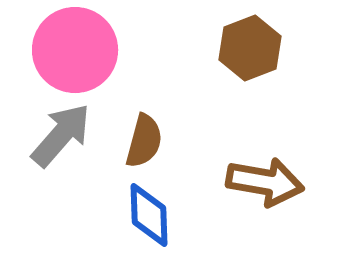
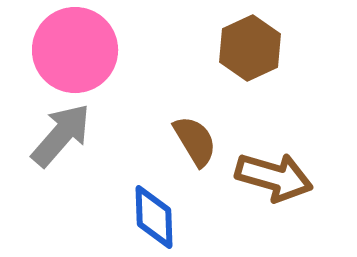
brown hexagon: rotated 4 degrees counterclockwise
brown semicircle: moved 51 px right; rotated 46 degrees counterclockwise
brown arrow: moved 9 px right, 5 px up; rotated 6 degrees clockwise
blue diamond: moved 5 px right, 2 px down
